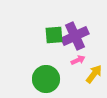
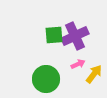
pink arrow: moved 4 px down
